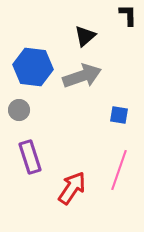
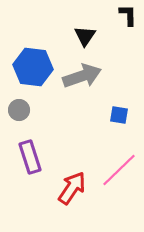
black triangle: rotated 15 degrees counterclockwise
pink line: rotated 27 degrees clockwise
